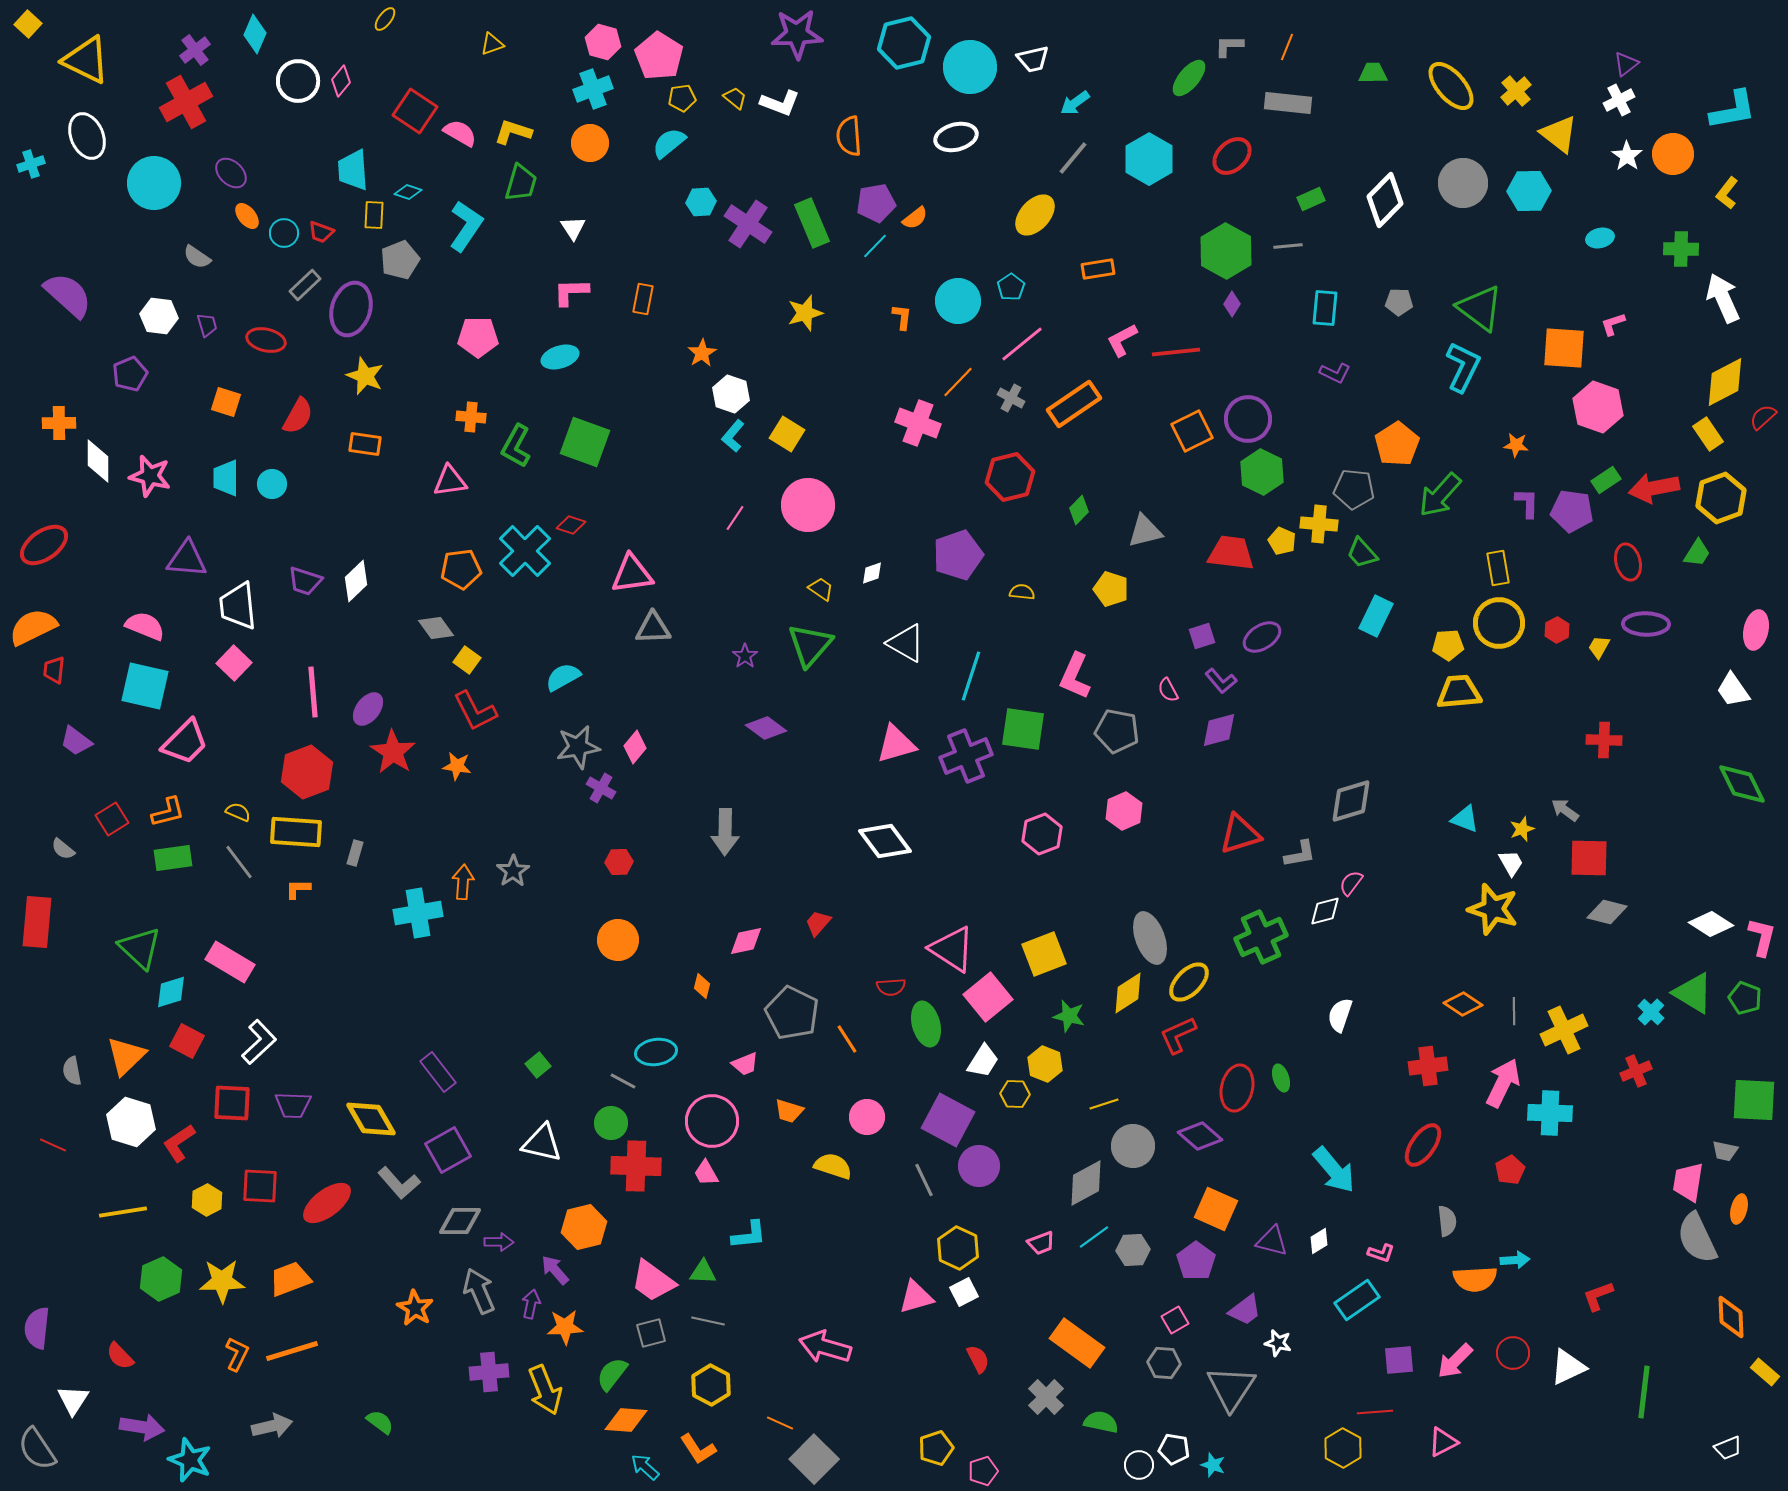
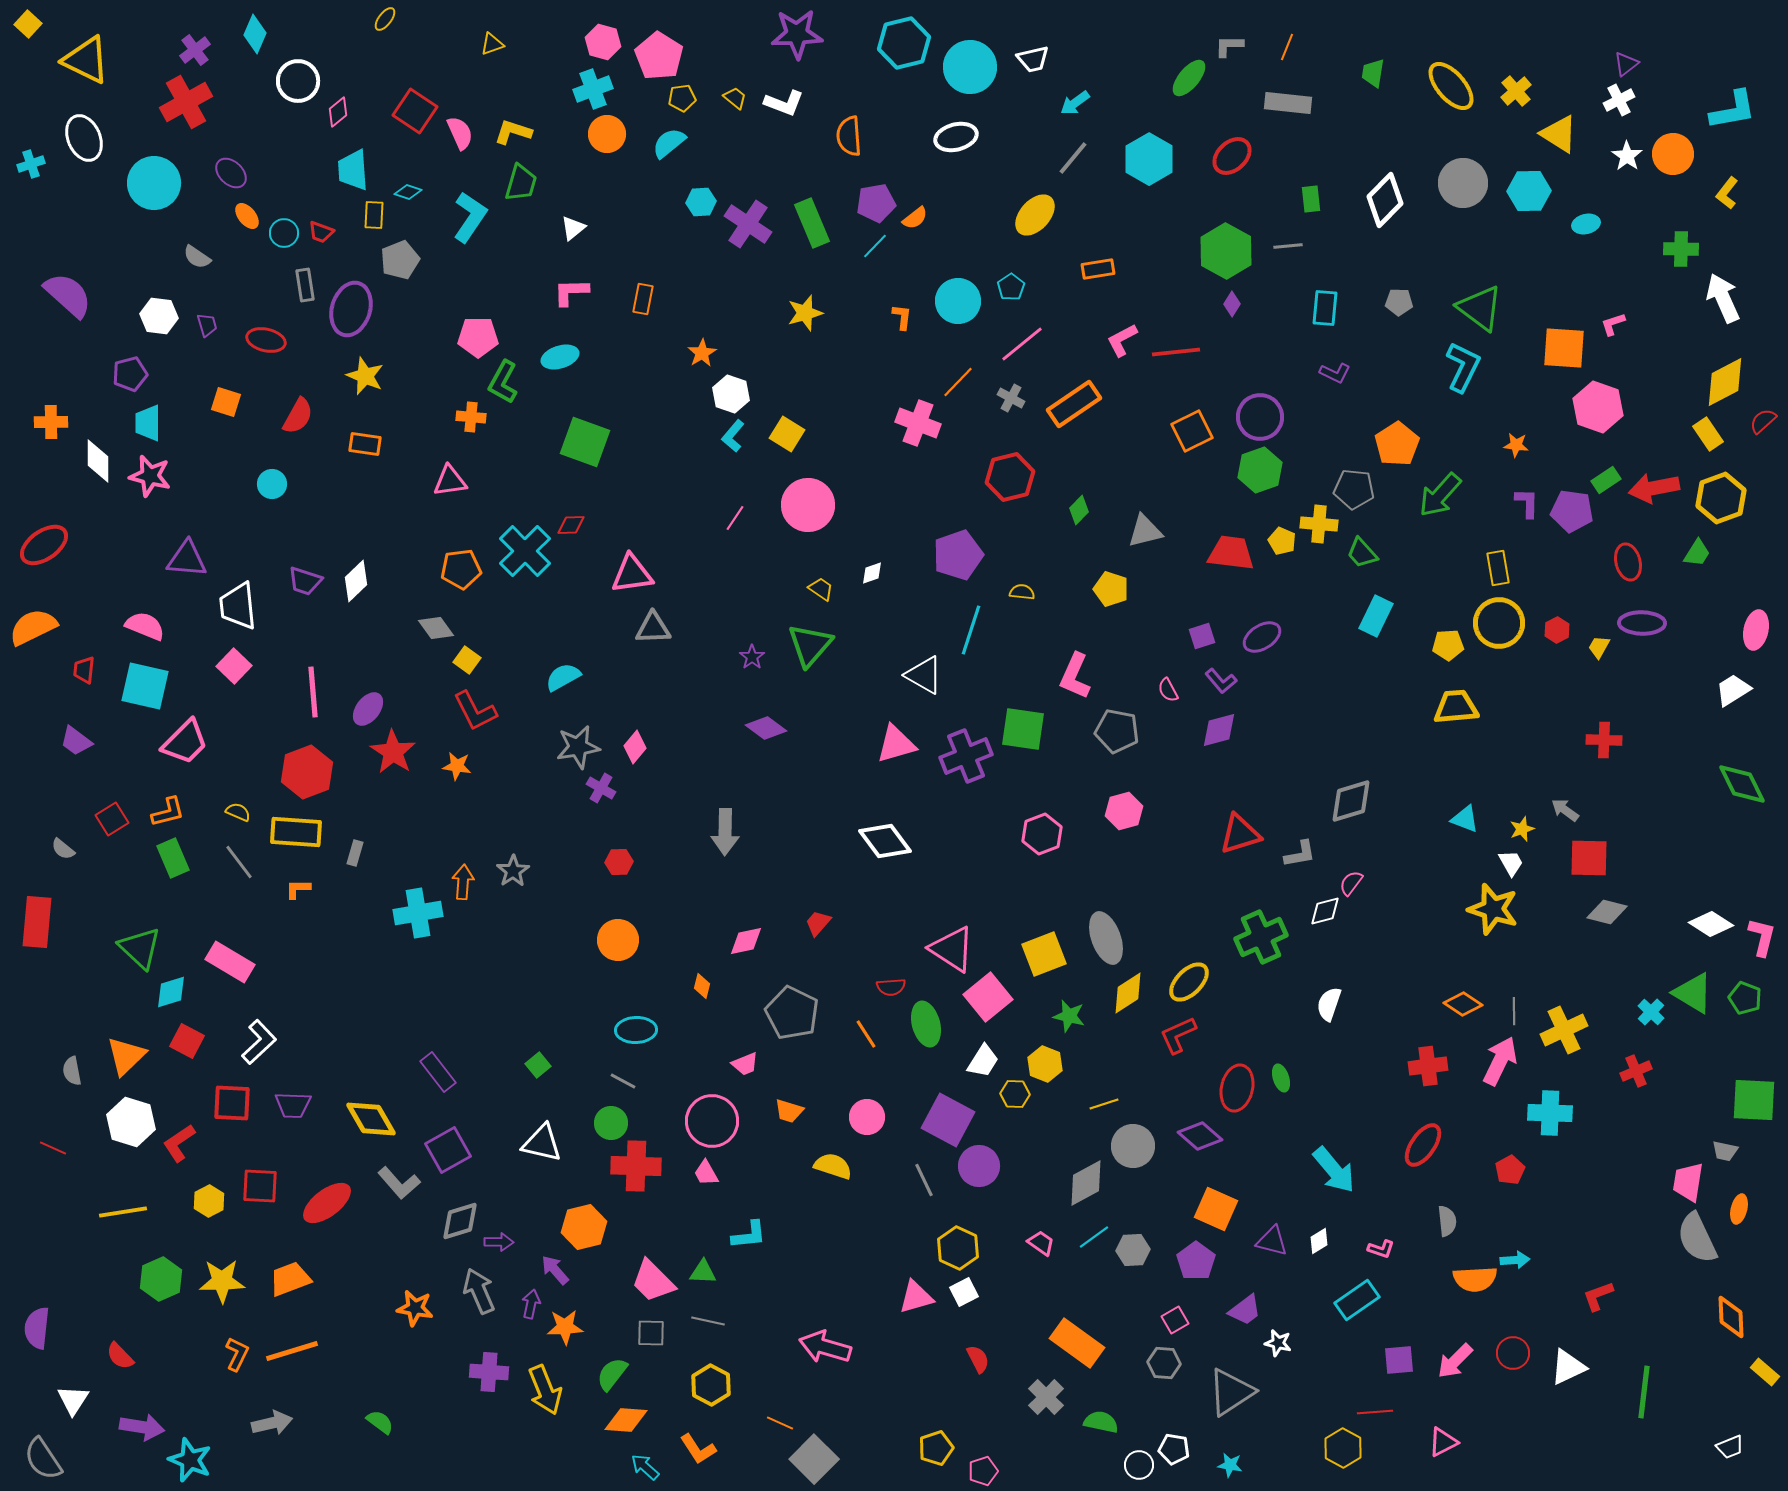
green trapezoid at (1373, 73): rotated 80 degrees counterclockwise
pink diamond at (341, 81): moved 3 px left, 31 px down; rotated 12 degrees clockwise
white L-shape at (780, 103): moved 4 px right
pink semicircle at (460, 133): rotated 36 degrees clockwise
yellow triangle at (1559, 134): rotated 6 degrees counterclockwise
white ellipse at (87, 136): moved 3 px left, 2 px down
orange circle at (590, 143): moved 17 px right, 9 px up
green rectangle at (1311, 199): rotated 72 degrees counterclockwise
cyan L-shape at (466, 226): moved 4 px right, 9 px up
white triangle at (573, 228): rotated 24 degrees clockwise
cyan ellipse at (1600, 238): moved 14 px left, 14 px up
gray rectangle at (305, 285): rotated 56 degrees counterclockwise
purple pentagon at (130, 374): rotated 8 degrees clockwise
red semicircle at (1763, 417): moved 4 px down
purple circle at (1248, 419): moved 12 px right, 2 px up
orange cross at (59, 423): moved 8 px left, 1 px up
green L-shape at (516, 446): moved 13 px left, 64 px up
green hexagon at (1262, 472): moved 2 px left, 2 px up; rotated 15 degrees clockwise
cyan trapezoid at (226, 478): moved 78 px left, 55 px up
red diamond at (571, 525): rotated 20 degrees counterclockwise
purple ellipse at (1646, 624): moved 4 px left, 1 px up
white triangle at (906, 643): moved 18 px right, 32 px down
purple star at (745, 656): moved 7 px right, 1 px down
pink square at (234, 663): moved 3 px down
red trapezoid at (54, 670): moved 30 px right
cyan line at (971, 676): moved 46 px up
white trapezoid at (1733, 690): rotated 93 degrees clockwise
yellow trapezoid at (1459, 692): moved 3 px left, 15 px down
pink hexagon at (1124, 811): rotated 9 degrees clockwise
green rectangle at (173, 858): rotated 75 degrees clockwise
gray ellipse at (1150, 938): moved 44 px left
white semicircle at (1340, 1015): moved 11 px left, 11 px up
orange line at (847, 1039): moved 19 px right, 5 px up
cyan ellipse at (656, 1052): moved 20 px left, 22 px up; rotated 6 degrees clockwise
pink arrow at (1503, 1083): moved 3 px left, 22 px up
red line at (53, 1145): moved 3 px down
yellow hexagon at (207, 1200): moved 2 px right, 1 px down
gray diamond at (460, 1221): rotated 18 degrees counterclockwise
pink trapezoid at (1041, 1243): rotated 124 degrees counterclockwise
pink L-shape at (1381, 1253): moved 4 px up
pink trapezoid at (653, 1281): rotated 9 degrees clockwise
orange star at (415, 1308): rotated 21 degrees counterclockwise
gray square at (651, 1333): rotated 16 degrees clockwise
purple cross at (489, 1372): rotated 9 degrees clockwise
gray triangle at (1231, 1388): moved 4 px down; rotated 24 degrees clockwise
gray arrow at (272, 1426): moved 3 px up
white trapezoid at (1728, 1448): moved 2 px right, 1 px up
gray semicircle at (37, 1449): moved 6 px right, 10 px down
cyan star at (1213, 1465): moved 17 px right; rotated 10 degrees counterclockwise
